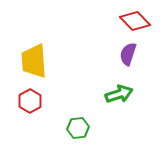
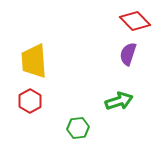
green arrow: moved 7 px down
